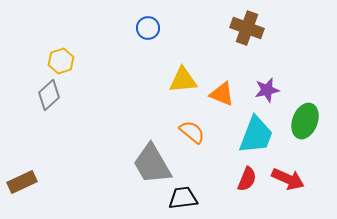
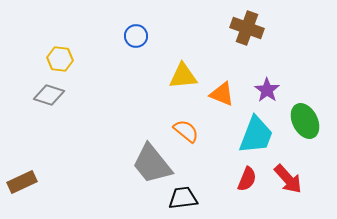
blue circle: moved 12 px left, 8 px down
yellow hexagon: moved 1 px left, 2 px up; rotated 25 degrees clockwise
yellow triangle: moved 4 px up
purple star: rotated 25 degrees counterclockwise
gray diamond: rotated 60 degrees clockwise
green ellipse: rotated 48 degrees counterclockwise
orange semicircle: moved 6 px left, 1 px up
gray trapezoid: rotated 9 degrees counterclockwise
red arrow: rotated 24 degrees clockwise
